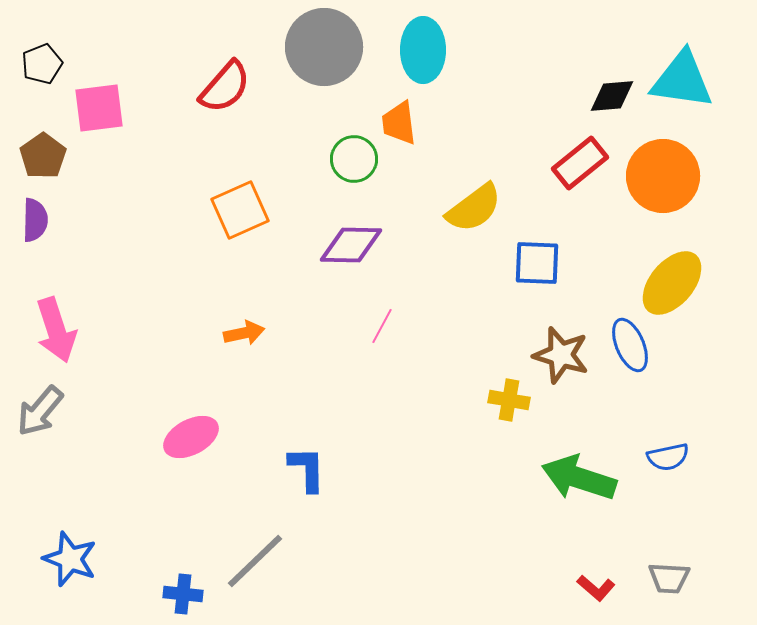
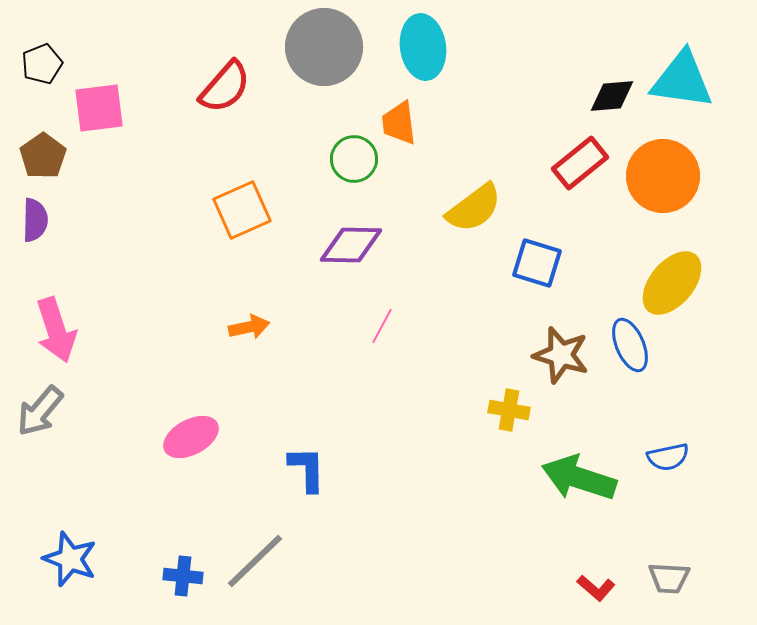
cyan ellipse: moved 3 px up; rotated 8 degrees counterclockwise
orange square: moved 2 px right
blue square: rotated 15 degrees clockwise
orange arrow: moved 5 px right, 6 px up
yellow cross: moved 10 px down
blue cross: moved 18 px up
